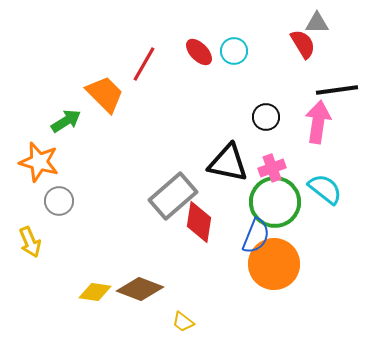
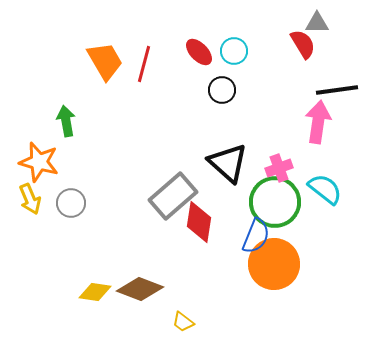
red line: rotated 15 degrees counterclockwise
orange trapezoid: moved 33 px up; rotated 15 degrees clockwise
black circle: moved 44 px left, 27 px up
green arrow: rotated 68 degrees counterclockwise
black triangle: rotated 30 degrees clockwise
pink cross: moved 7 px right
gray circle: moved 12 px right, 2 px down
yellow arrow: moved 43 px up
